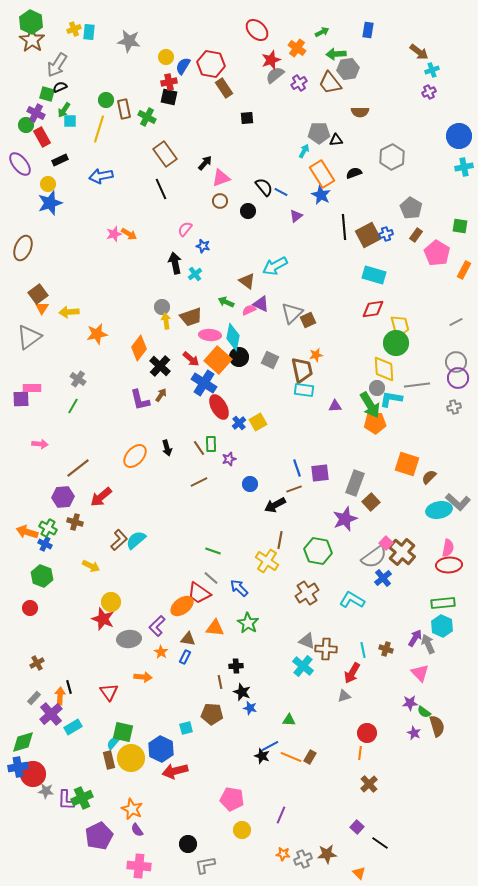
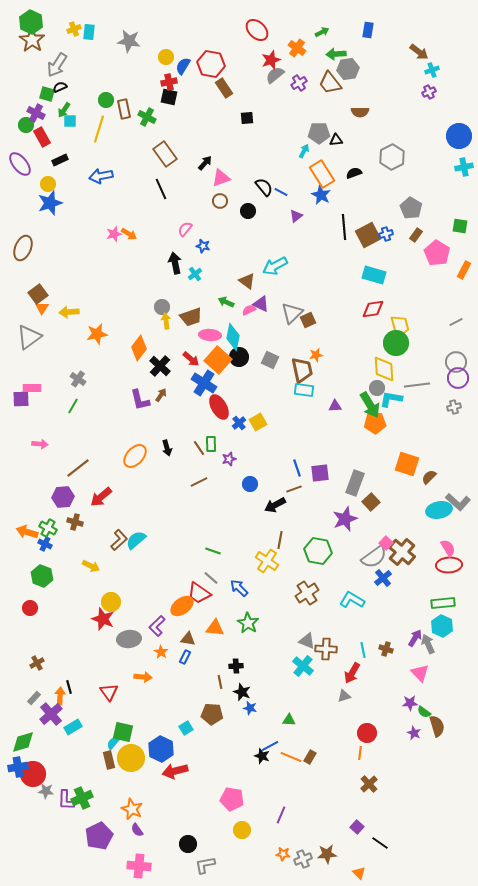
pink semicircle at (448, 548): rotated 42 degrees counterclockwise
cyan square at (186, 728): rotated 16 degrees counterclockwise
